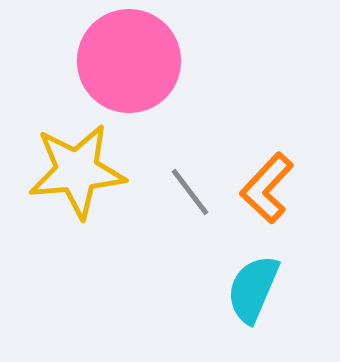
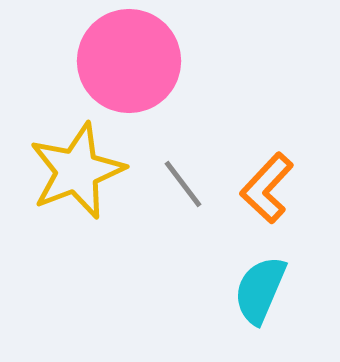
yellow star: rotated 16 degrees counterclockwise
gray line: moved 7 px left, 8 px up
cyan semicircle: moved 7 px right, 1 px down
